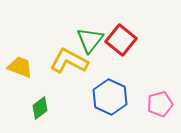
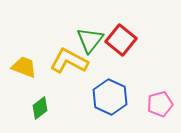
yellow trapezoid: moved 4 px right
